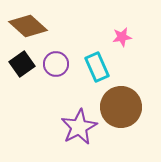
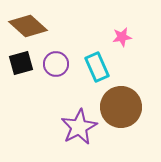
black square: moved 1 px left, 1 px up; rotated 20 degrees clockwise
